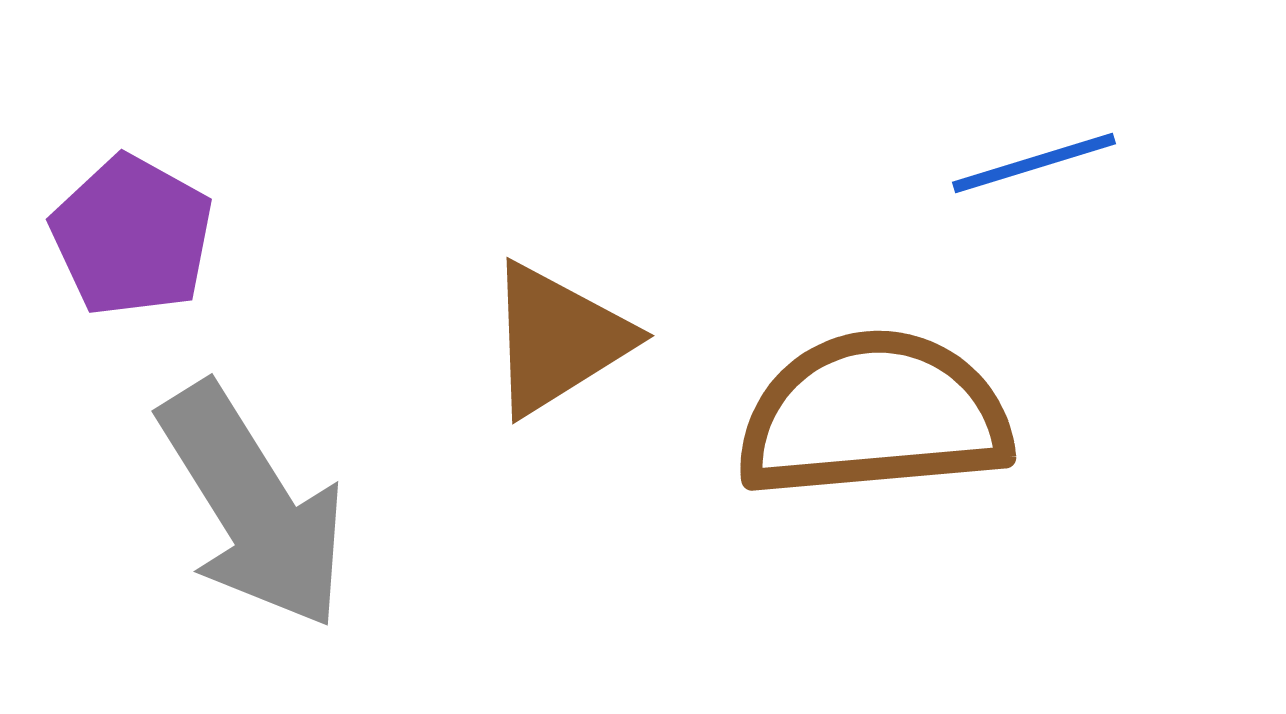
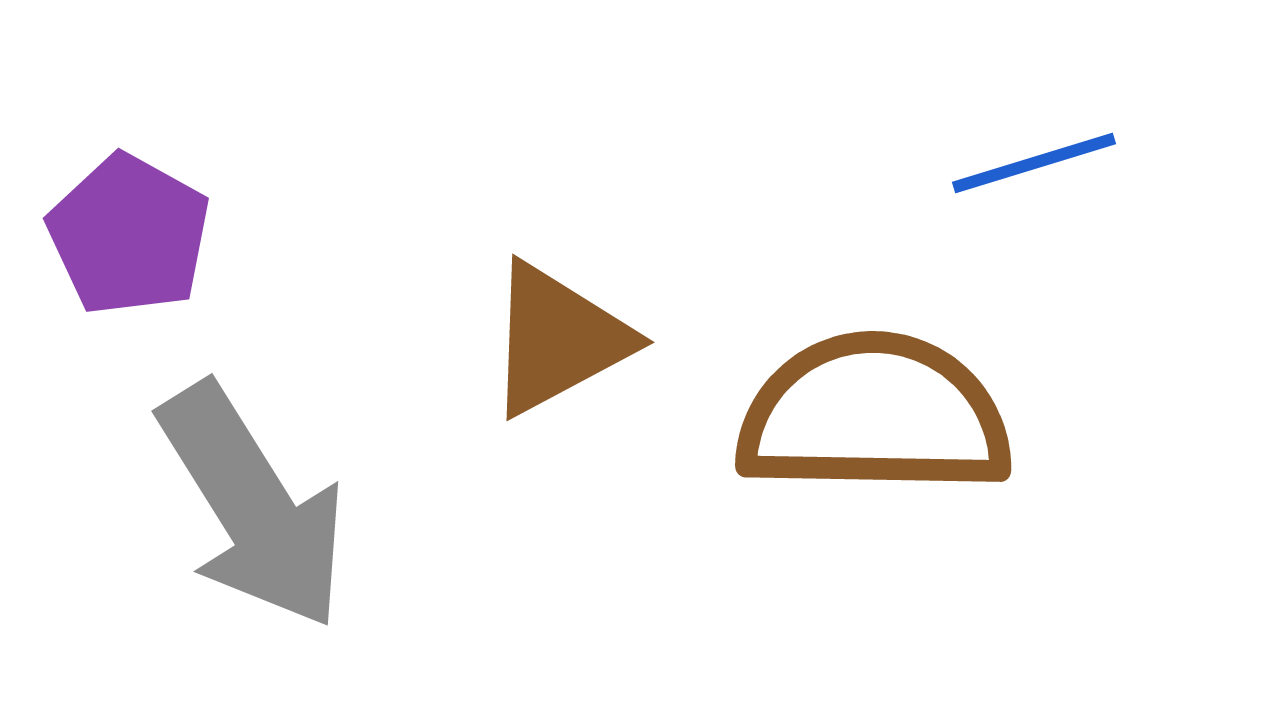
purple pentagon: moved 3 px left, 1 px up
brown triangle: rotated 4 degrees clockwise
brown semicircle: rotated 6 degrees clockwise
